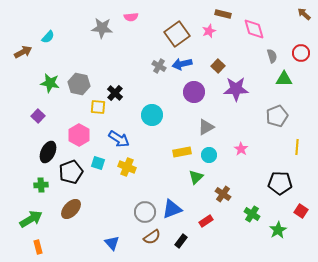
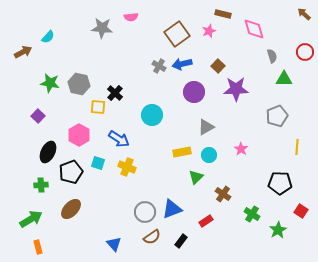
red circle at (301, 53): moved 4 px right, 1 px up
blue triangle at (112, 243): moved 2 px right, 1 px down
